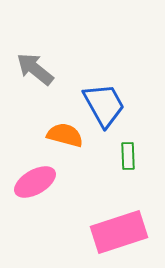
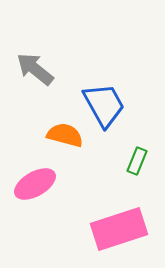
green rectangle: moved 9 px right, 5 px down; rotated 24 degrees clockwise
pink ellipse: moved 2 px down
pink rectangle: moved 3 px up
